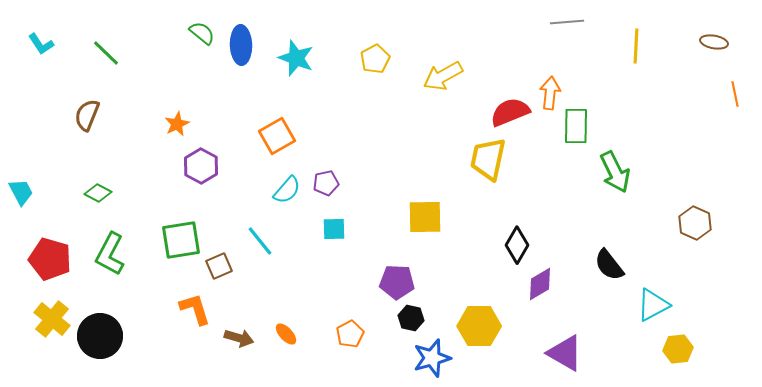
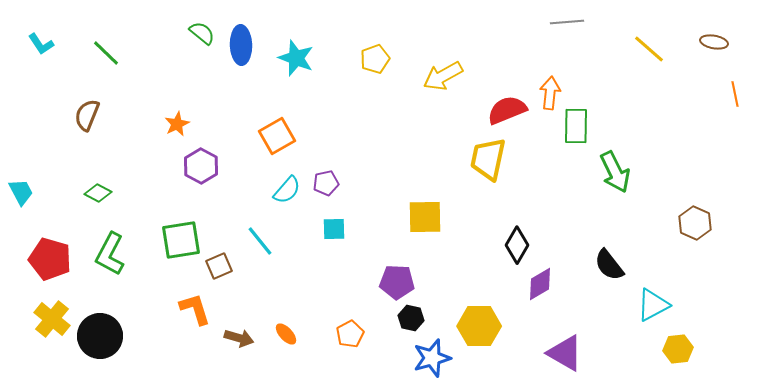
yellow line at (636, 46): moved 13 px right, 3 px down; rotated 52 degrees counterclockwise
yellow pentagon at (375, 59): rotated 8 degrees clockwise
red semicircle at (510, 112): moved 3 px left, 2 px up
